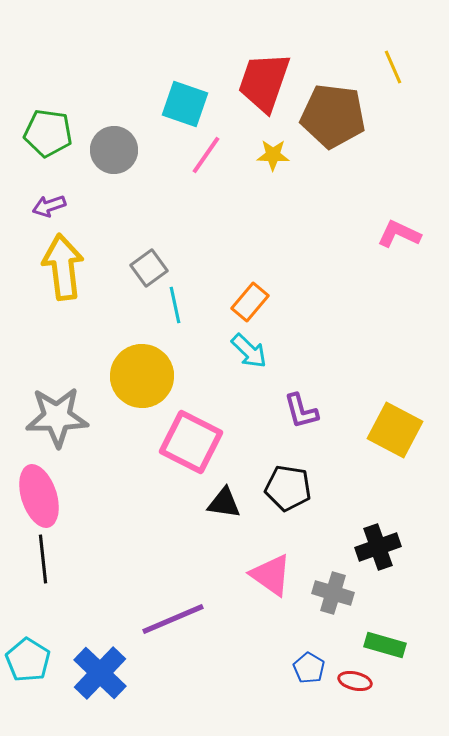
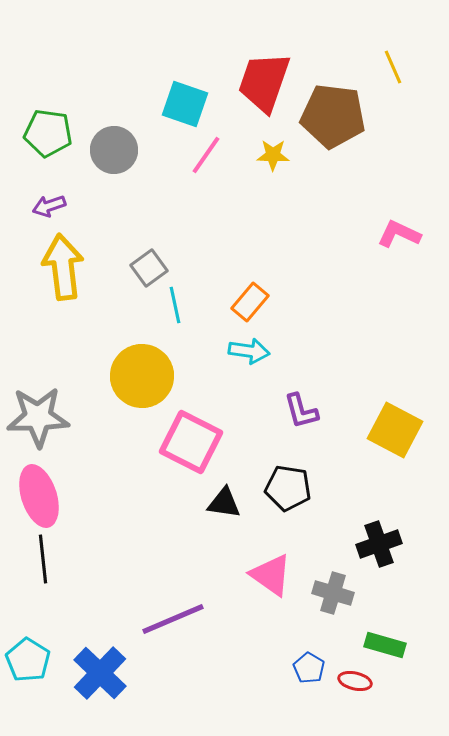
cyan arrow: rotated 36 degrees counterclockwise
gray star: moved 19 px left
black cross: moved 1 px right, 3 px up
